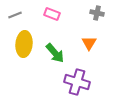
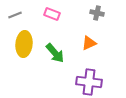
orange triangle: rotated 35 degrees clockwise
purple cross: moved 12 px right; rotated 10 degrees counterclockwise
